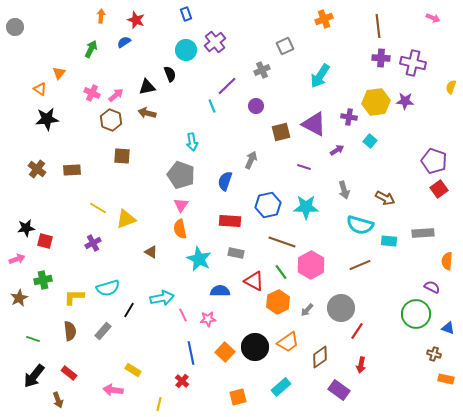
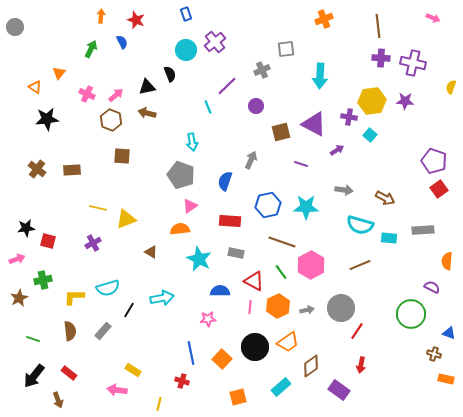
blue semicircle at (124, 42): moved 2 px left; rotated 96 degrees clockwise
gray square at (285, 46): moved 1 px right, 3 px down; rotated 18 degrees clockwise
cyan arrow at (320, 76): rotated 30 degrees counterclockwise
orange triangle at (40, 89): moved 5 px left, 2 px up
pink cross at (92, 93): moved 5 px left, 1 px down
yellow hexagon at (376, 102): moved 4 px left, 1 px up
cyan line at (212, 106): moved 4 px left, 1 px down
cyan square at (370, 141): moved 6 px up
purple line at (304, 167): moved 3 px left, 3 px up
gray arrow at (344, 190): rotated 66 degrees counterclockwise
pink triangle at (181, 205): moved 9 px right, 1 px down; rotated 21 degrees clockwise
yellow line at (98, 208): rotated 18 degrees counterclockwise
orange semicircle at (180, 229): rotated 96 degrees clockwise
gray rectangle at (423, 233): moved 3 px up
red square at (45, 241): moved 3 px right
cyan rectangle at (389, 241): moved 3 px up
orange hexagon at (278, 302): moved 4 px down
gray arrow at (307, 310): rotated 144 degrees counterclockwise
green circle at (416, 314): moved 5 px left
pink line at (183, 315): moved 67 px right, 8 px up; rotated 32 degrees clockwise
blue triangle at (448, 328): moved 1 px right, 5 px down
orange square at (225, 352): moved 3 px left, 7 px down
brown diamond at (320, 357): moved 9 px left, 9 px down
red cross at (182, 381): rotated 24 degrees counterclockwise
pink arrow at (113, 390): moved 4 px right
